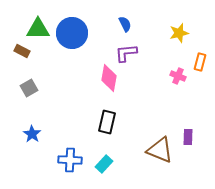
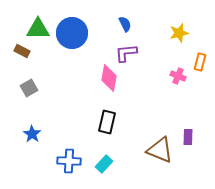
blue cross: moved 1 px left, 1 px down
